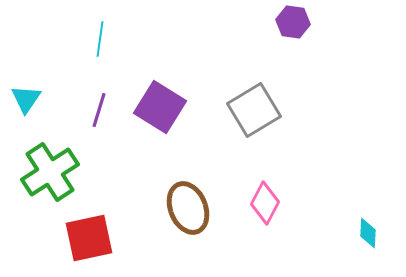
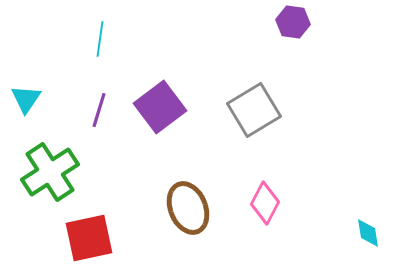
purple square: rotated 21 degrees clockwise
cyan diamond: rotated 12 degrees counterclockwise
